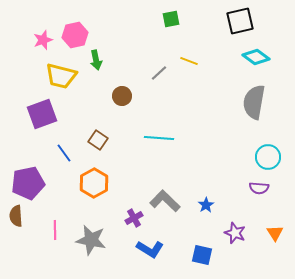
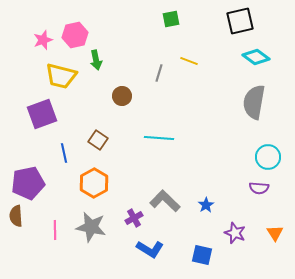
gray line: rotated 30 degrees counterclockwise
blue line: rotated 24 degrees clockwise
gray star: moved 13 px up
